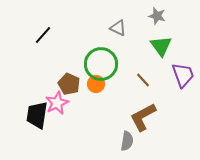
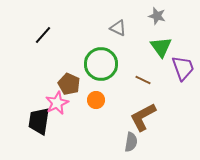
green triangle: moved 1 px down
purple trapezoid: moved 7 px up
brown line: rotated 21 degrees counterclockwise
orange circle: moved 16 px down
black trapezoid: moved 2 px right, 6 px down
gray semicircle: moved 4 px right, 1 px down
